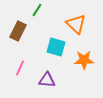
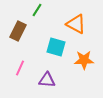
orange triangle: rotated 15 degrees counterclockwise
